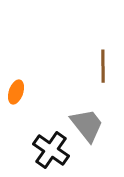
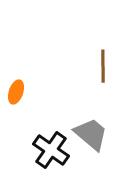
gray trapezoid: moved 4 px right, 9 px down; rotated 12 degrees counterclockwise
